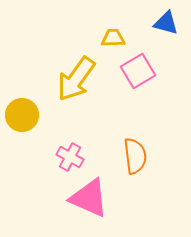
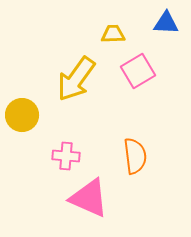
blue triangle: rotated 12 degrees counterclockwise
yellow trapezoid: moved 4 px up
pink cross: moved 4 px left, 1 px up; rotated 24 degrees counterclockwise
